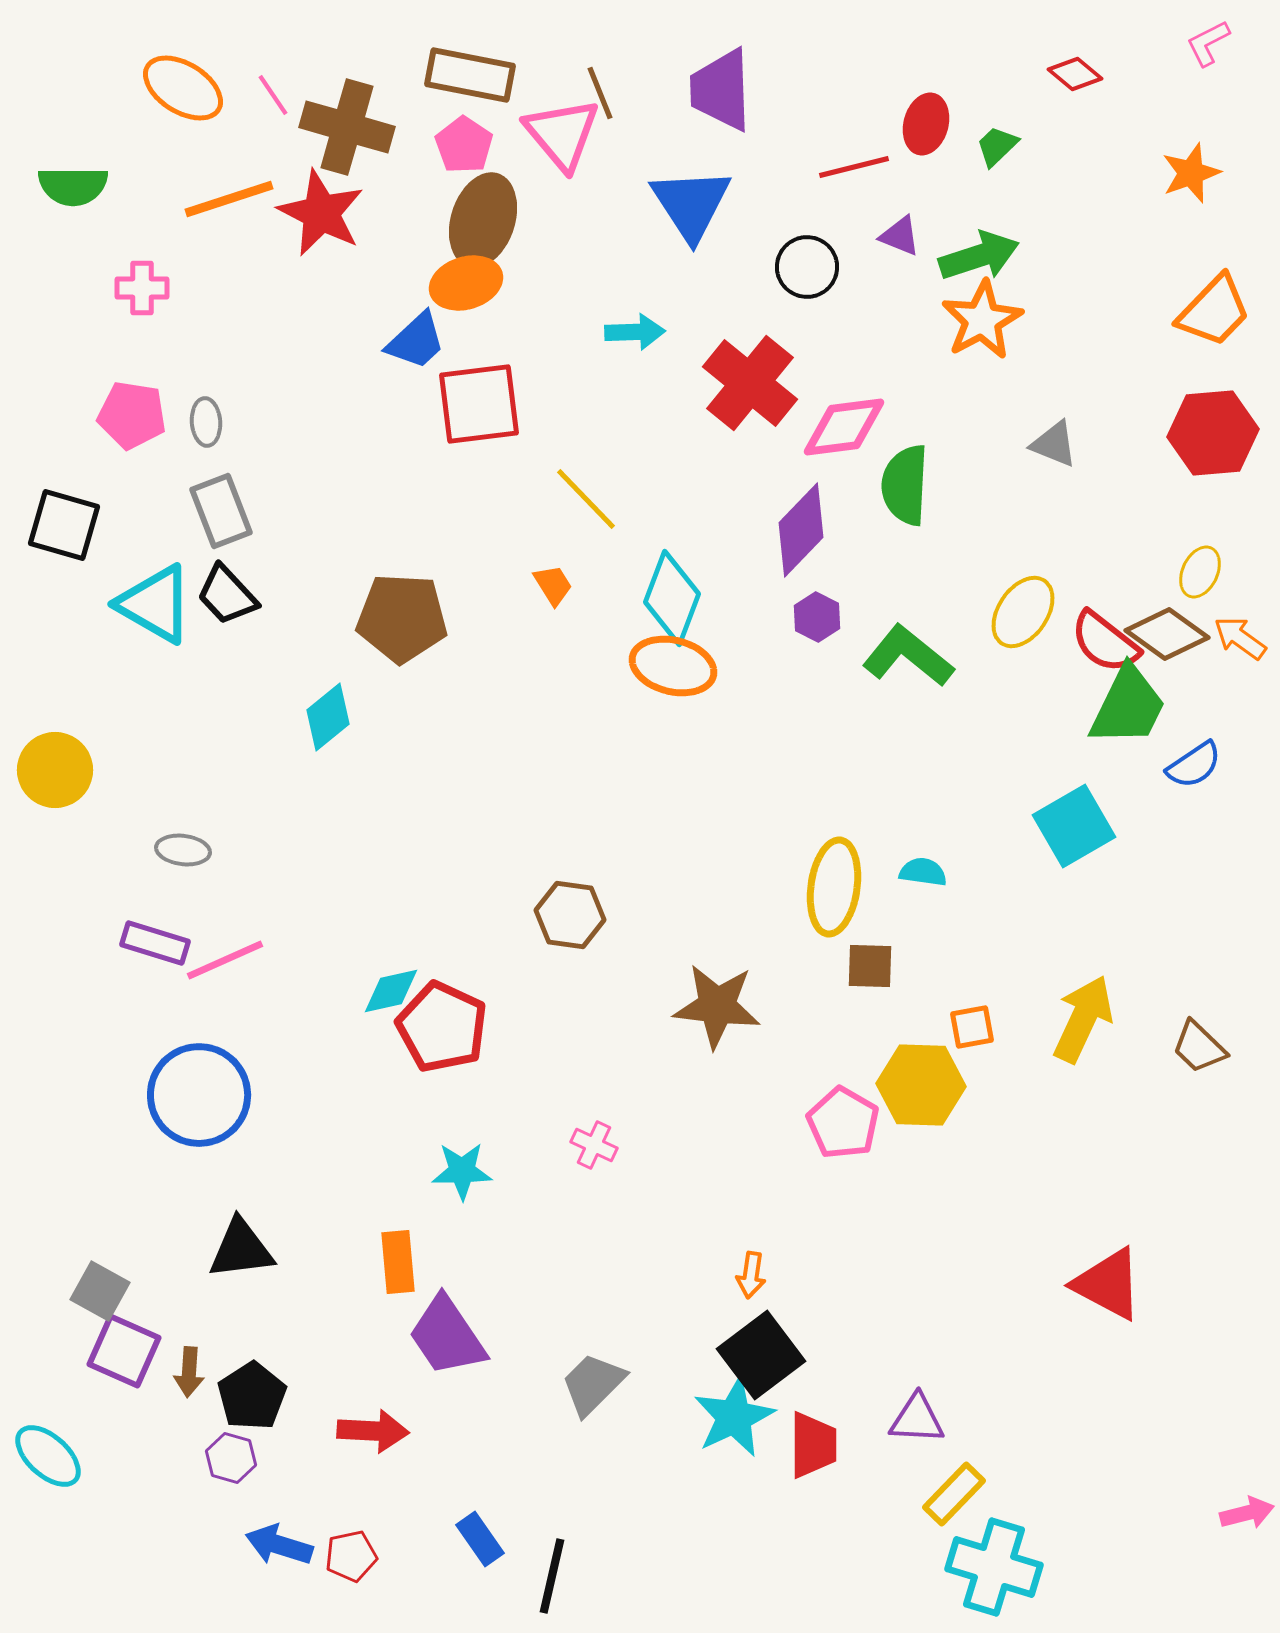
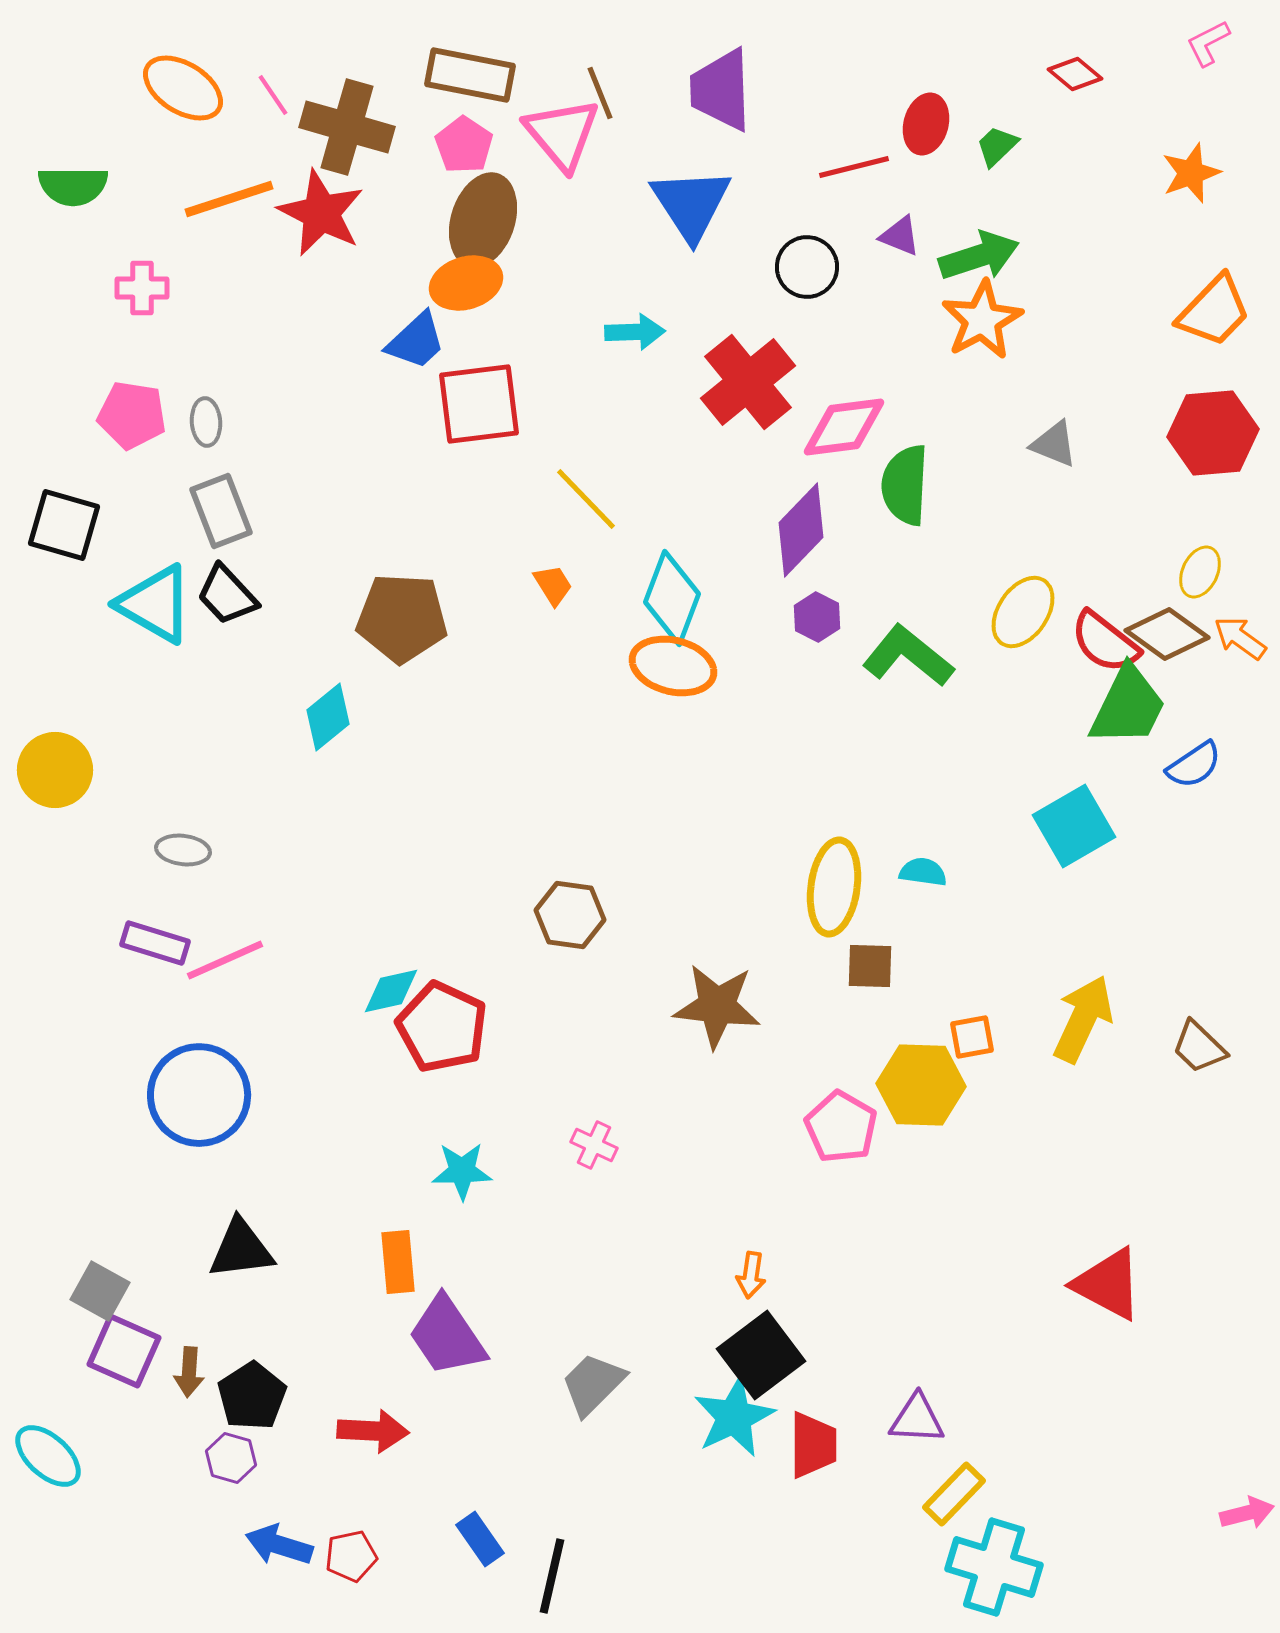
red cross at (750, 383): moved 2 px left, 1 px up; rotated 12 degrees clockwise
orange square at (972, 1027): moved 10 px down
pink pentagon at (843, 1123): moved 2 px left, 4 px down
